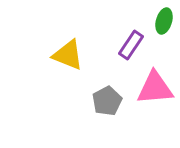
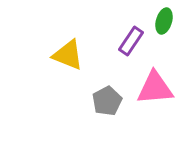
purple rectangle: moved 4 px up
